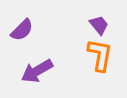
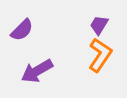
purple trapezoid: rotated 110 degrees counterclockwise
orange L-shape: rotated 24 degrees clockwise
